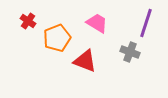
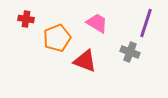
red cross: moved 2 px left, 2 px up; rotated 28 degrees counterclockwise
